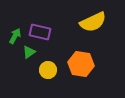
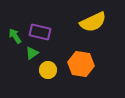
green arrow: rotated 63 degrees counterclockwise
green triangle: moved 3 px right, 1 px down
